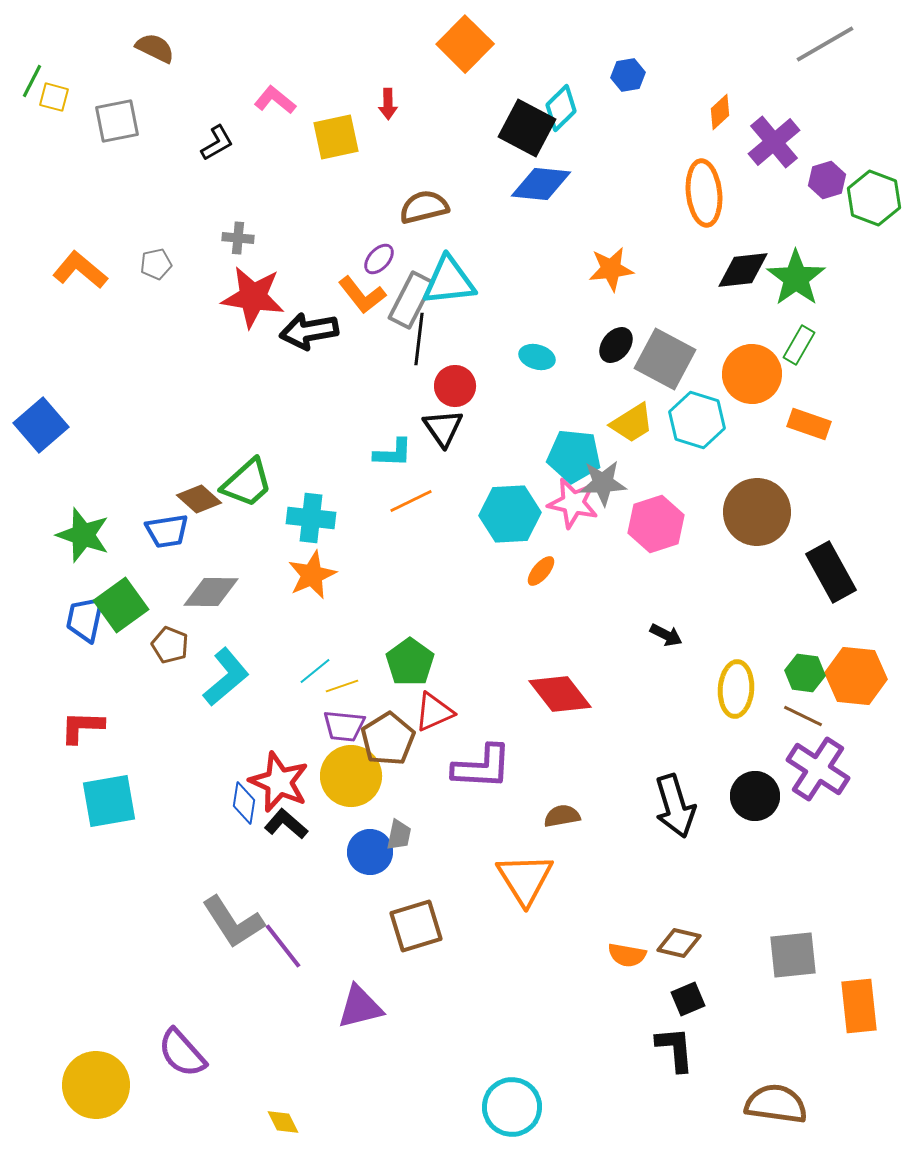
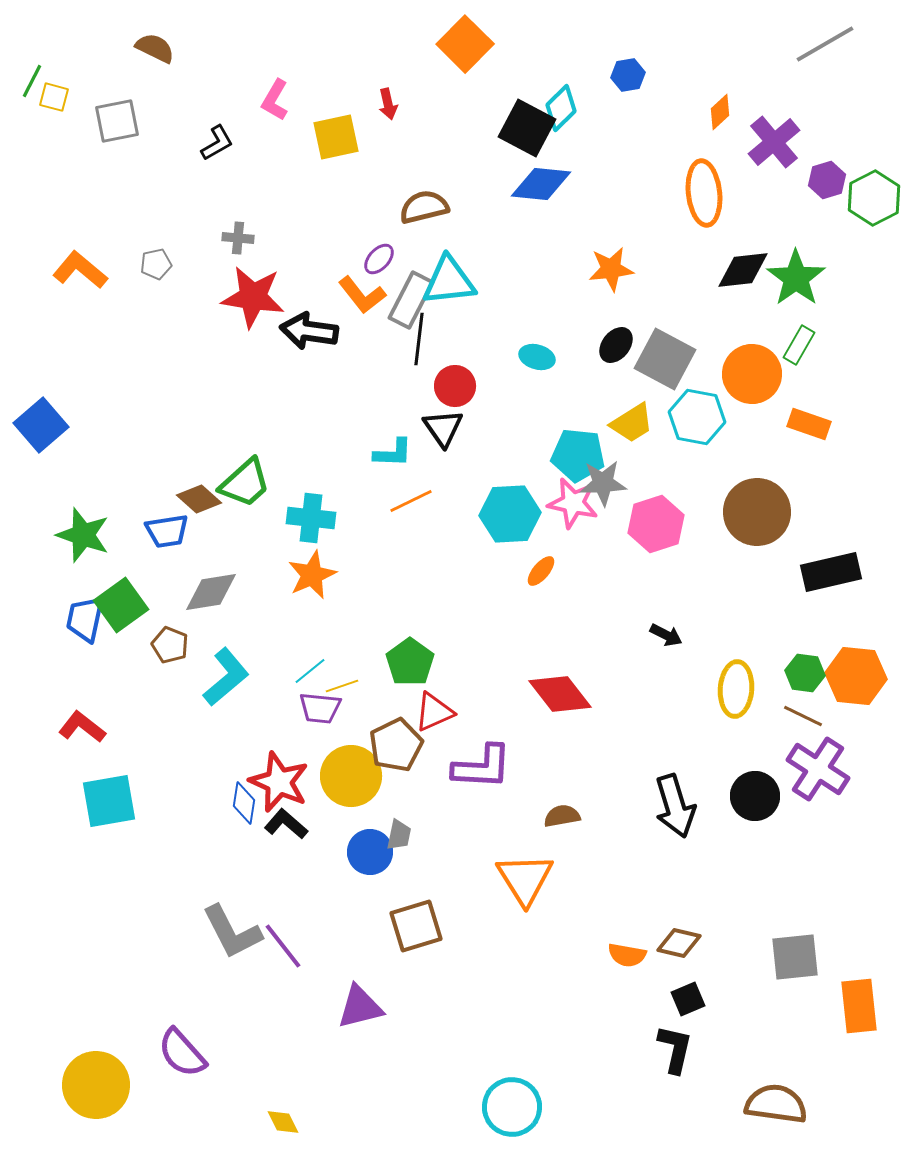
pink L-shape at (275, 100): rotated 99 degrees counterclockwise
red arrow at (388, 104): rotated 12 degrees counterclockwise
green hexagon at (874, 198): rotated 12 degrees clockwise
black arrow at (309, 331): rotated 18 degrees clockwise
cyan hexagon at (697, 420): moved 3 px up; rotated 6 degrees counterclockwise
cyan pentagon at (574, 456): moved 4 px right, 1 px up
green trapezoid at (247, 483): moved 2 px left
black rectangle at (831, 572): rotated 74 degrees counterclockwise
gray diamond at (211, 592): rotated 10 degrees counterclockwise
cyan line at (315, 671): moved 5 px left
purple trapezoid at (344, 726): moved 24 px left, 18 px up
red L-shape at (82, 727): rotated 36 degrees clockwise
brown pentagon at (388, 739): moved 8 px right, 6 px down; rotated 6 degrees clockwise
gray L-shape at (233, 922): moved 1 px left, 10 px down; rotated 6 degrees clockwise
gray square at (793, 955): moved 2 px right, 2 px down
black L-shape at (675, 1049): rotated 18 degrees clockwise
